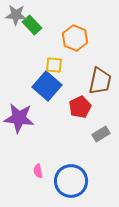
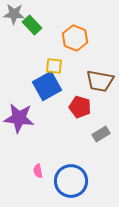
gray star: moved 2 px left, 1 px up
yellow square: moved 1 px down
brown trapezoid: rotated 88 degrees clockwise
blue square: rotated 20 degrees clockwise
red pentagon: rotated 30 degrees counterclockwise
